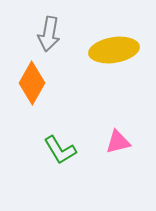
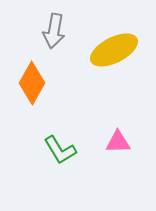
gray arrow: moved 5 px right, 3 px up
yellow ellipse: rotated 18 degrees counterclockwise
pink triangle: rotated 12 degrees clockwise
